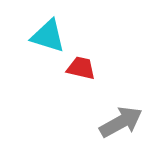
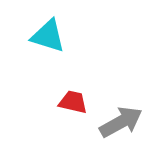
red trapezoid: moved 8 px left, 34 px down
